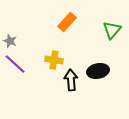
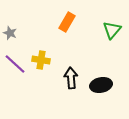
orange rectangle: rotated 12 degrees counterclockwise
gray star: moved 8 px up
yellow cross: moved 13 px left
black ellipse: moved 3 px right, 14 px down
black arrow: moved 2 px up
